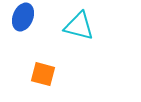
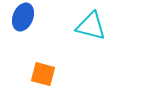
cyan triangle: moved 12 px right
